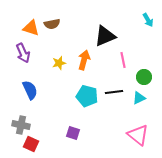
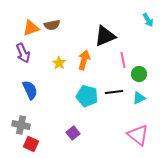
brown semicircle: moved 1 px down
orange triangle: rotated 36 degrees counterclockwise
yellow star: rotated 24 degrees counterclockwise
green circle: moved 5 px left, 3 px up
purple square: rotated 32 degrees clockwise
